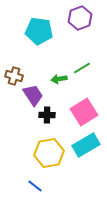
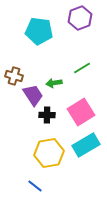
green arrow: moved 5 px left, 4 px down
pink square: moved 3 px left
